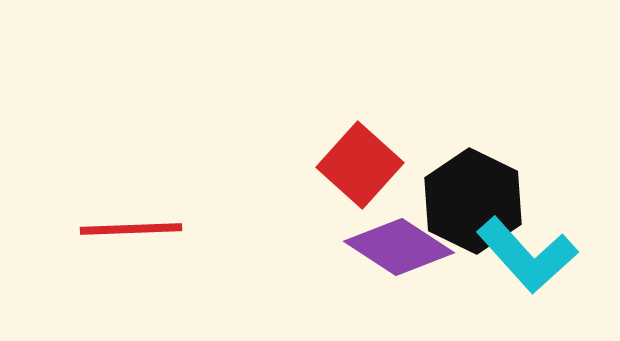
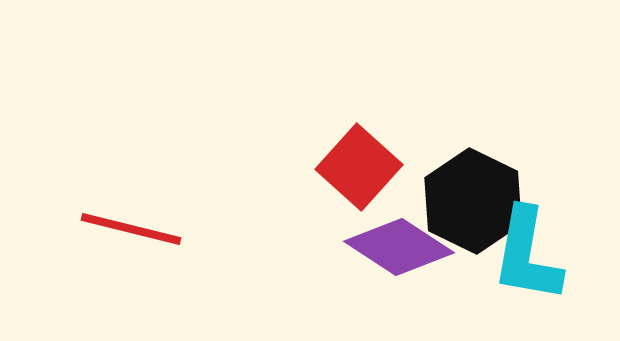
red square: moved 1 px left, 2 px down
red line: rotated 16 degrees clockwise
cyan L-shape: rotated 52 degrees clockwise
